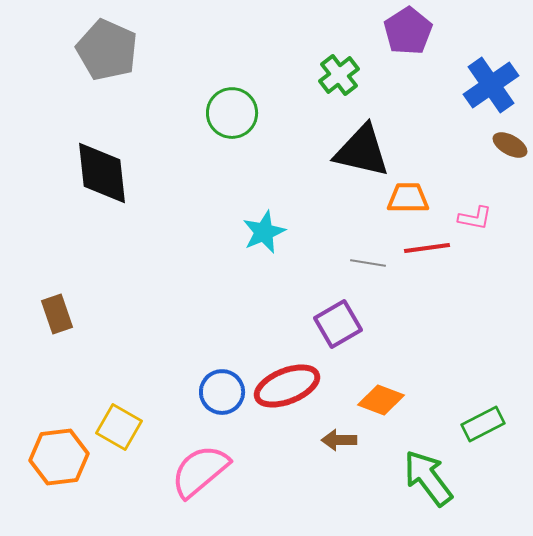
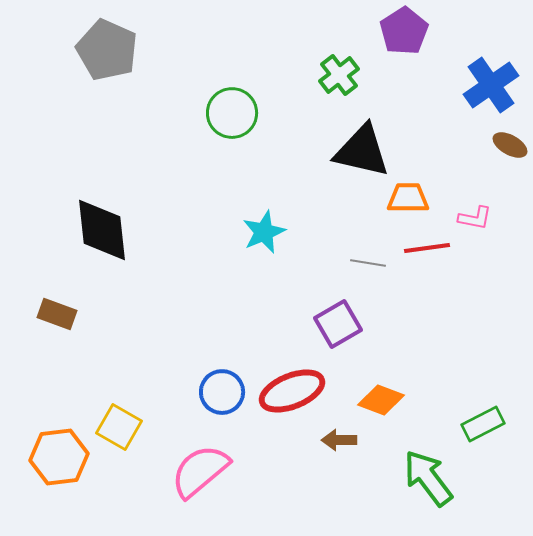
purple pentagon: moved 4 px left
black diamond: moved 57 px down
brown rectangle: rotated 51 degrees counterclockwise
red ellipse: moved 5 px right, 5 px down
